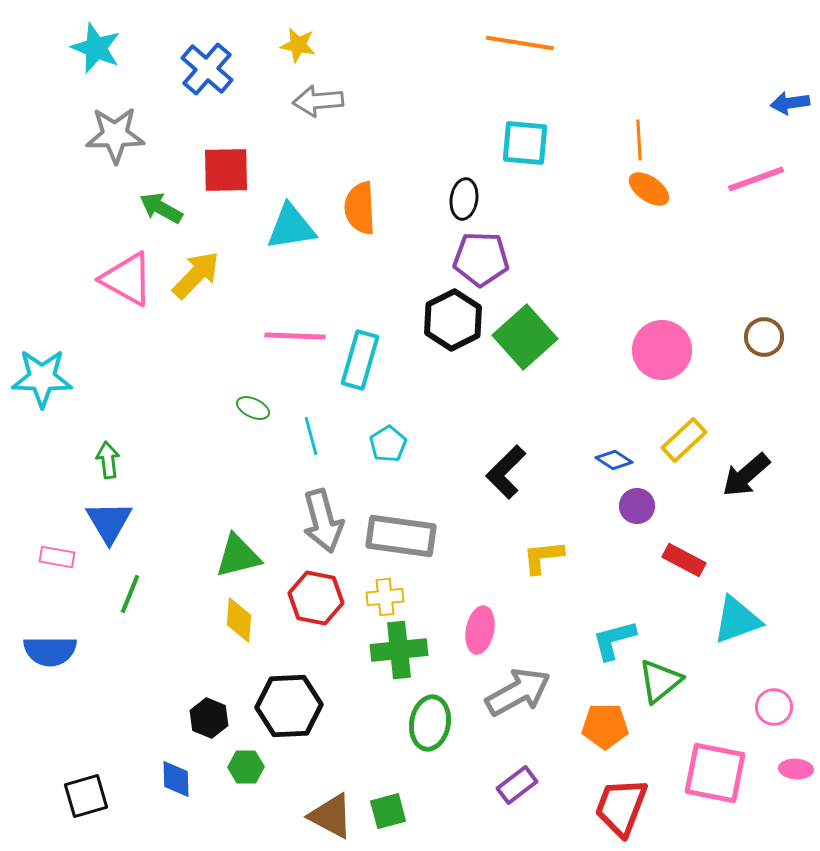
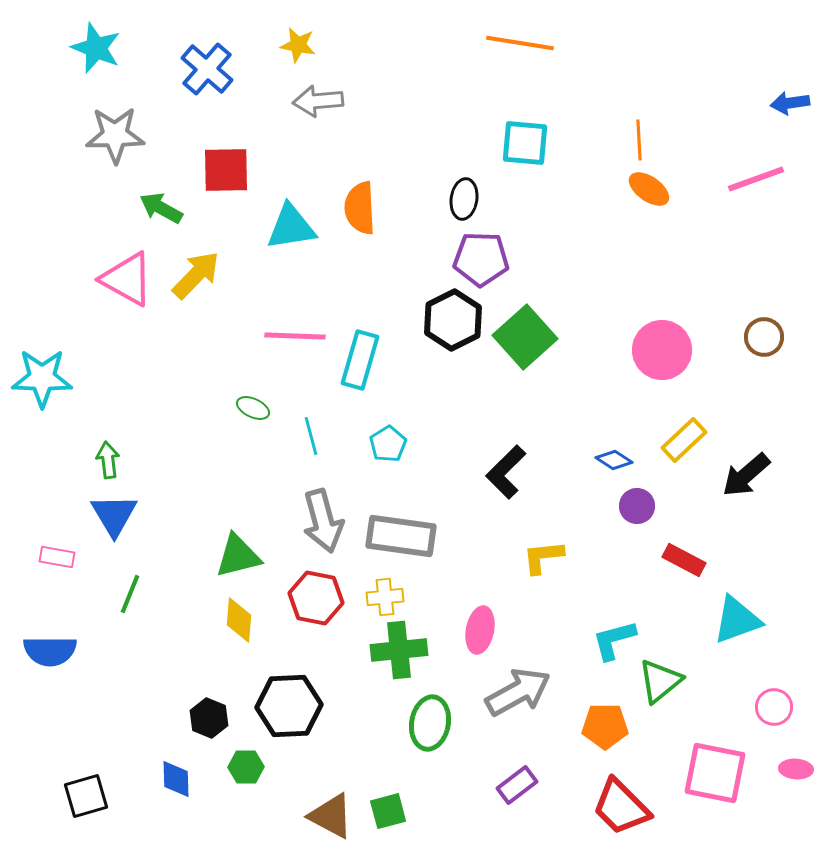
blue triangle at (109, 522): moved 5 px right, 7 px up
red trapezoid at (621, 807): rotated 66 degrees counterclockwise
